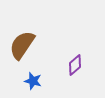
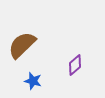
brown semicircle: rotated 12 degrees clockwise
